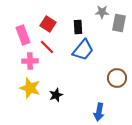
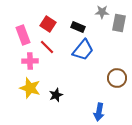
black rectangle: rotated 64 degrees counterclockwise
